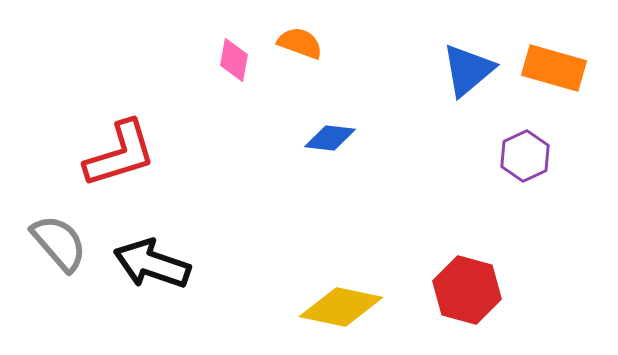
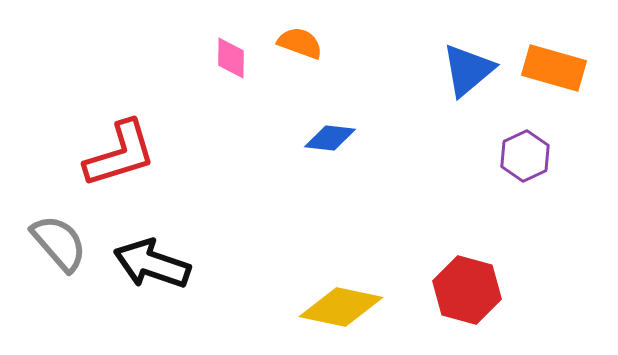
pink diamond: moved 3 px left, 2 px up; rotated 9 degrees counterclockwise
